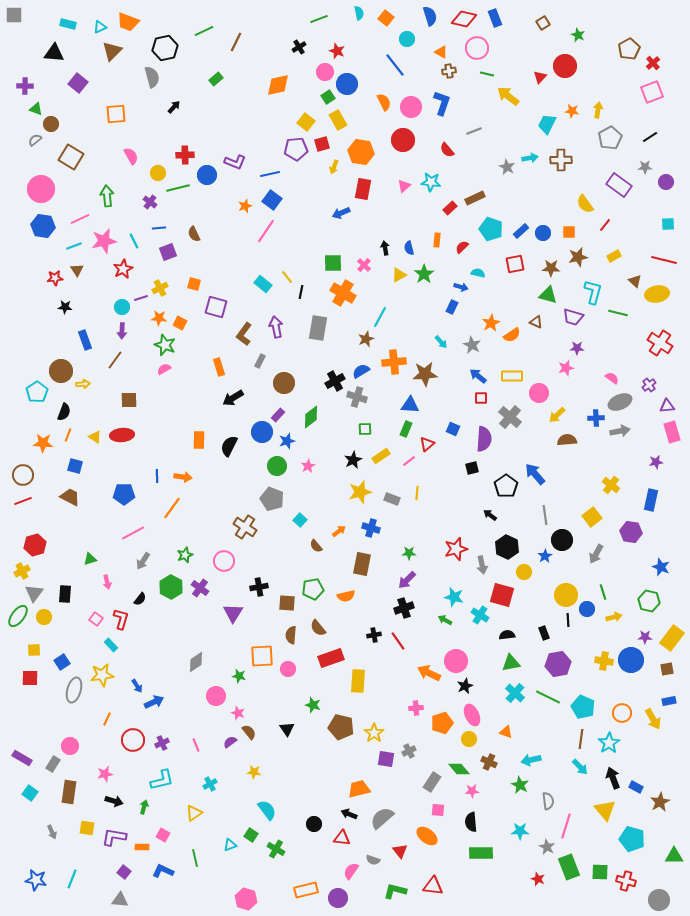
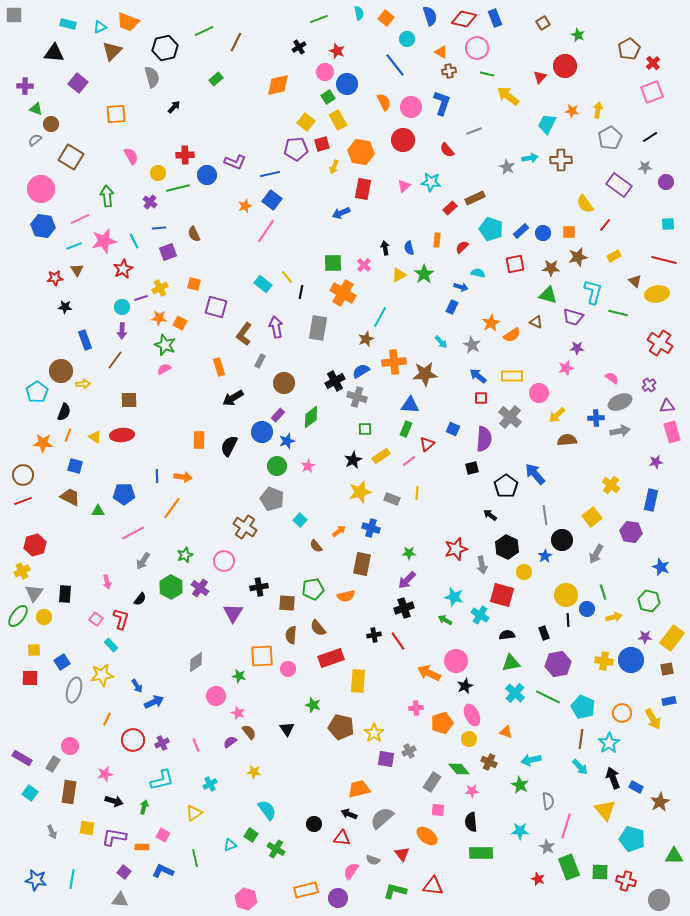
green triangle at (90, 559): moved 8 px right, 48 px up; rotated 16 degrees clockwise
red triangle at (400, 851): moved 2 px right, 3 px down
cyan line at (72, 879): rotated 12 degrees counterclockwise
